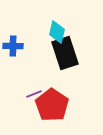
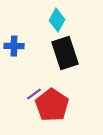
cyan diamond: moved 12 px up; rotated 15 degrees clockwise
blue cross: moved 1 px right
purple line: rotated 14 degrees counterclockwise
